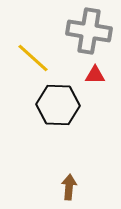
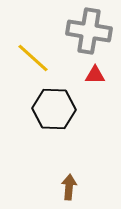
black hexagon: moved 4 px left, 4 px down
